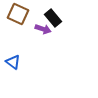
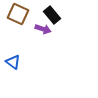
black rectangle: moved 1 px left, 3 px up
